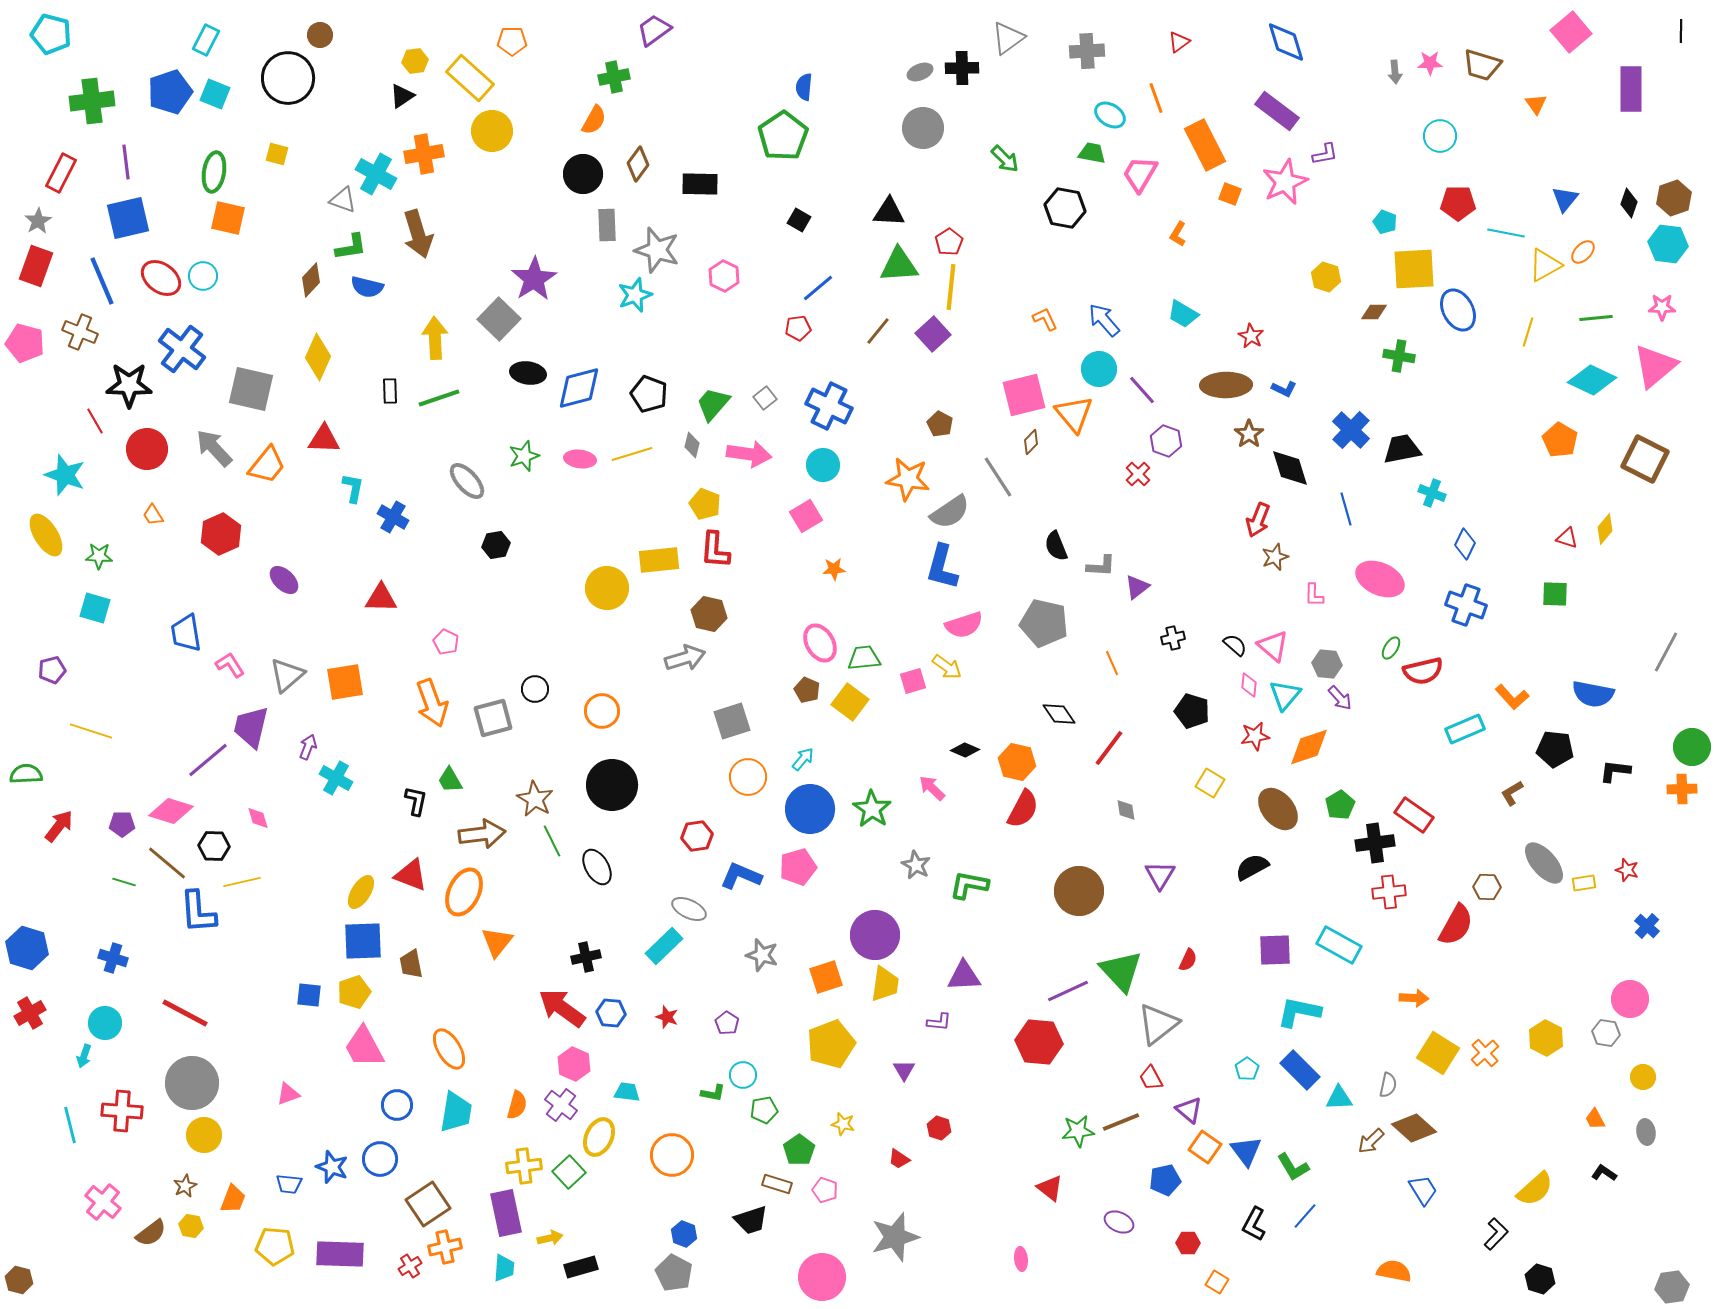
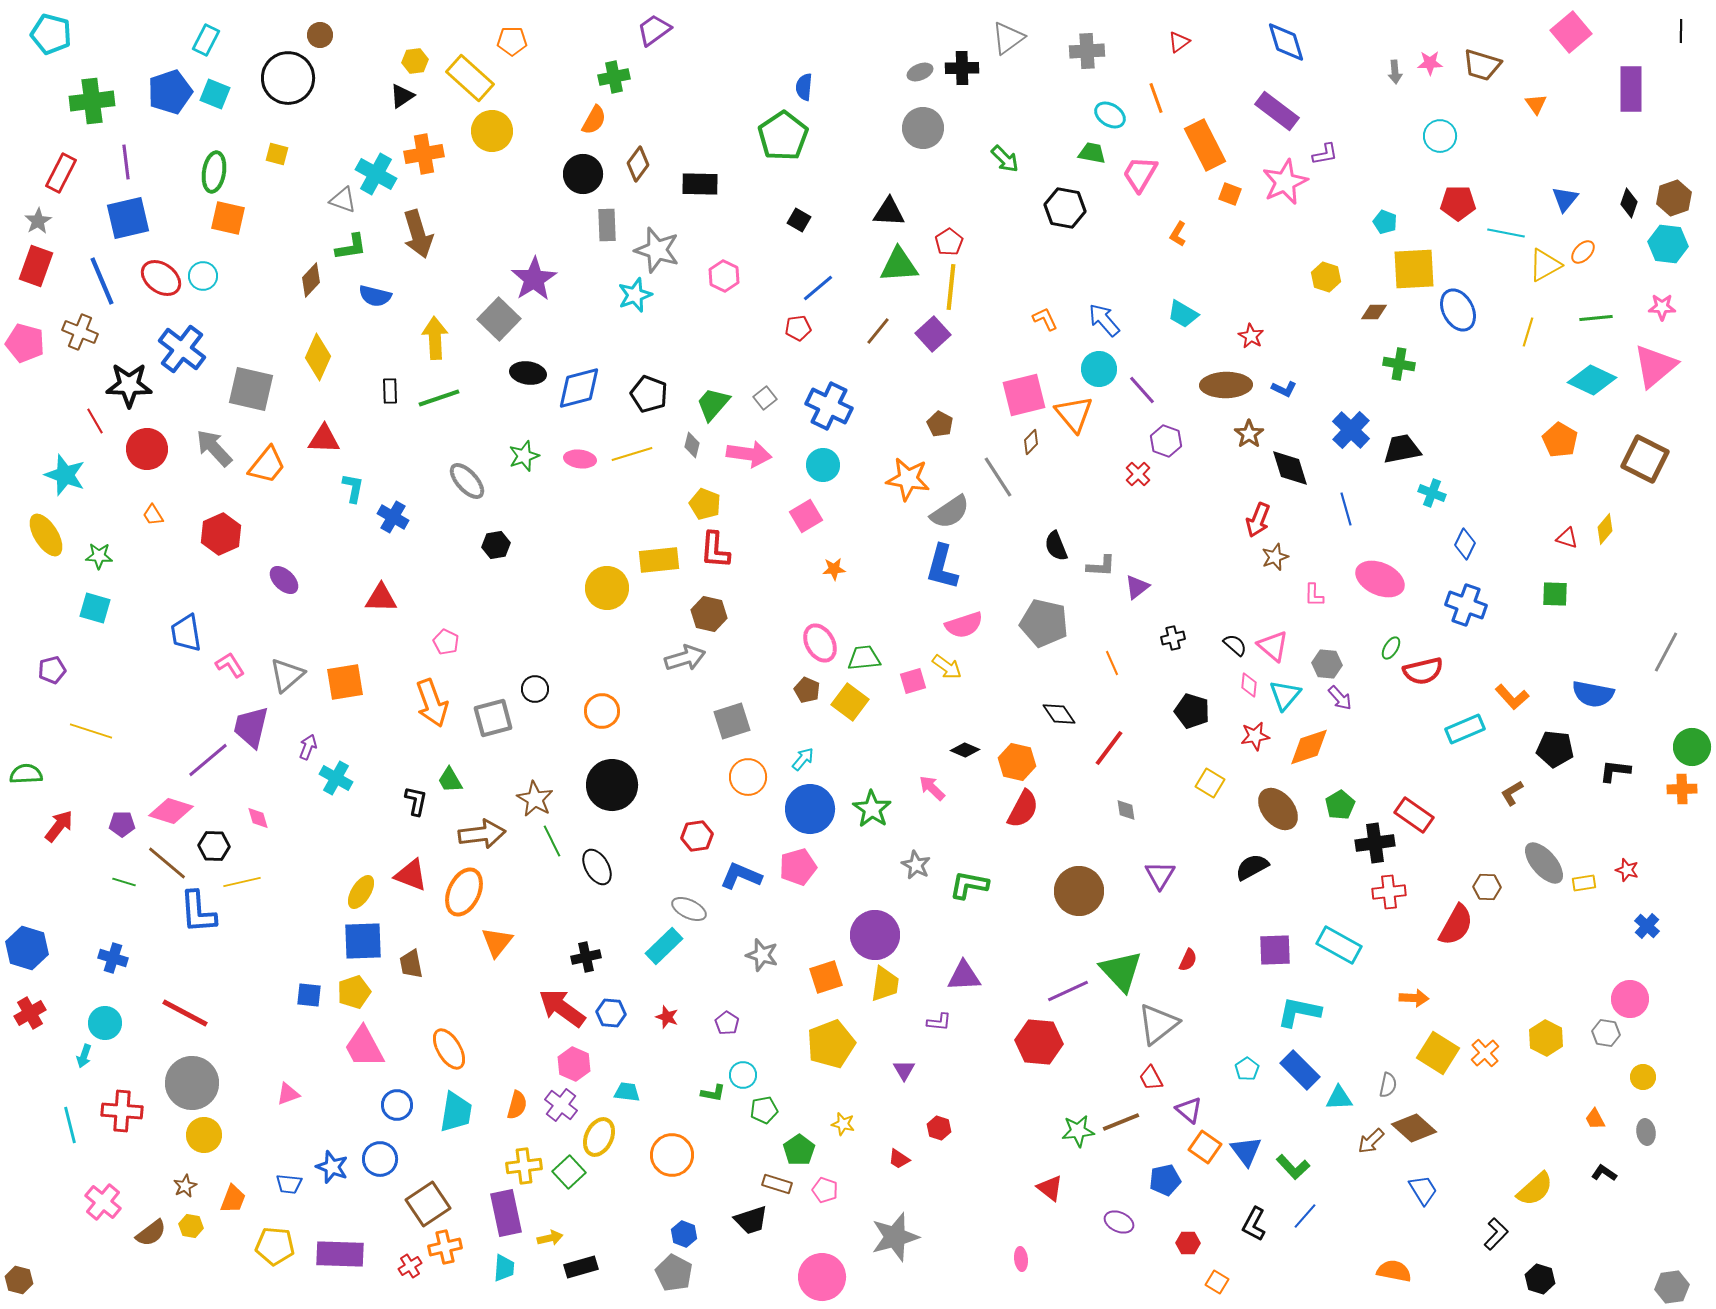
blue semicircle at (367, 287): moved 8 px right, 9 px down
green cross at (1399, 356): moved 8 px down
green L-shape at (1293, 1167): rotated 12 degrees counterclockwise
